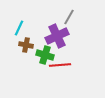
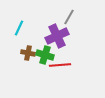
brown cross: moved 2 px right, 8 px down
